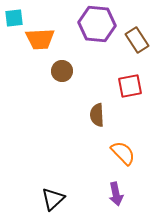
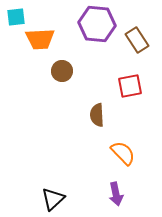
cyan square: moved 2 px right, 1 px up
